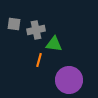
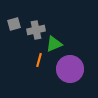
gray square: rotated 24 degrees counterclockwise
green triangle: rotated 30 degrees counterclockwise
purple circle: moved 1 px right, 11 px up
